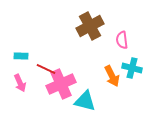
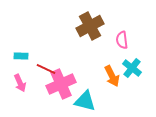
cyan cross: rotated 24 degrees clockwise
